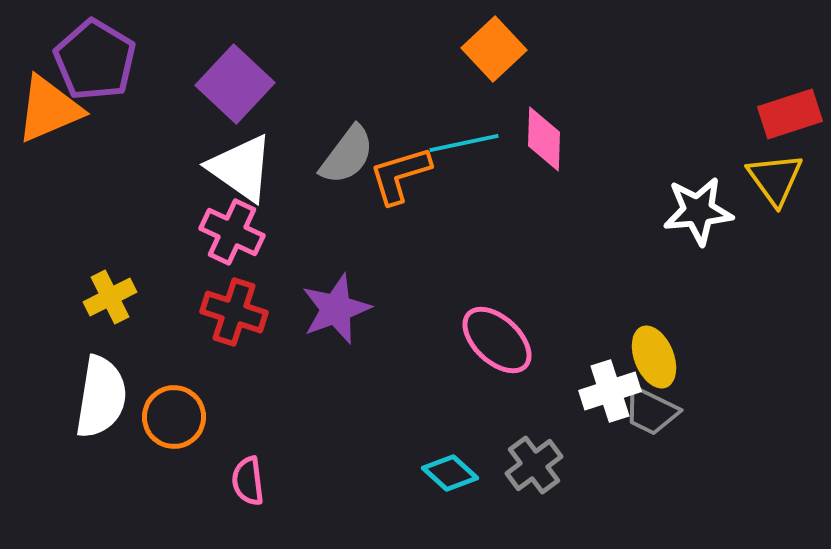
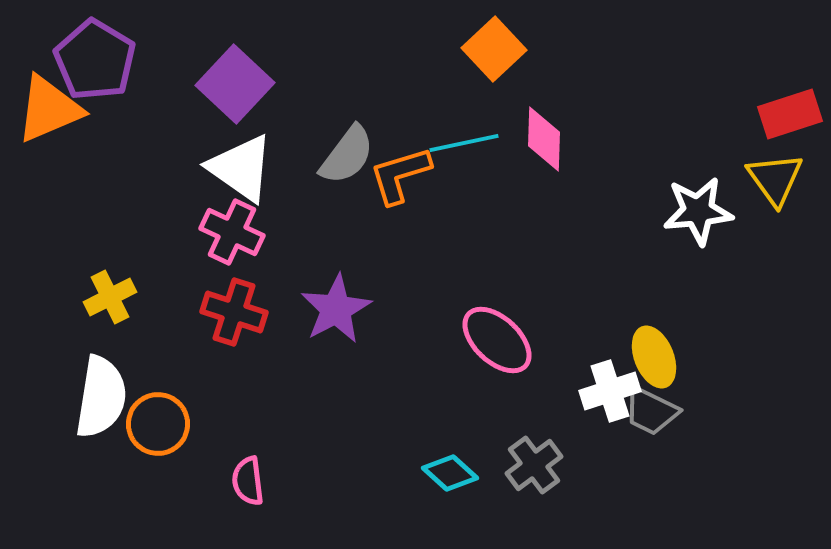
purple star: rotated 8 degrees counterclockwise
orange circle: moved 16 px left, 7 px down
